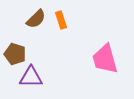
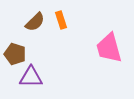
brown semicircle: moved 1 px left, 3 px down
pink trapezoid: moved 4 px right, 11 px up
